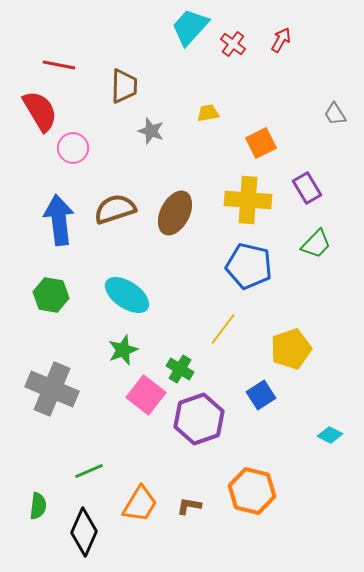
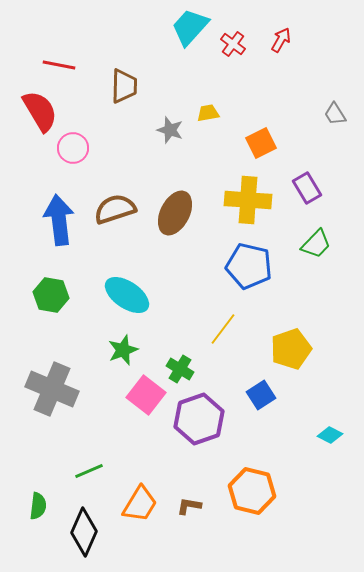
gray star: moved 19 px right, 1 px up
